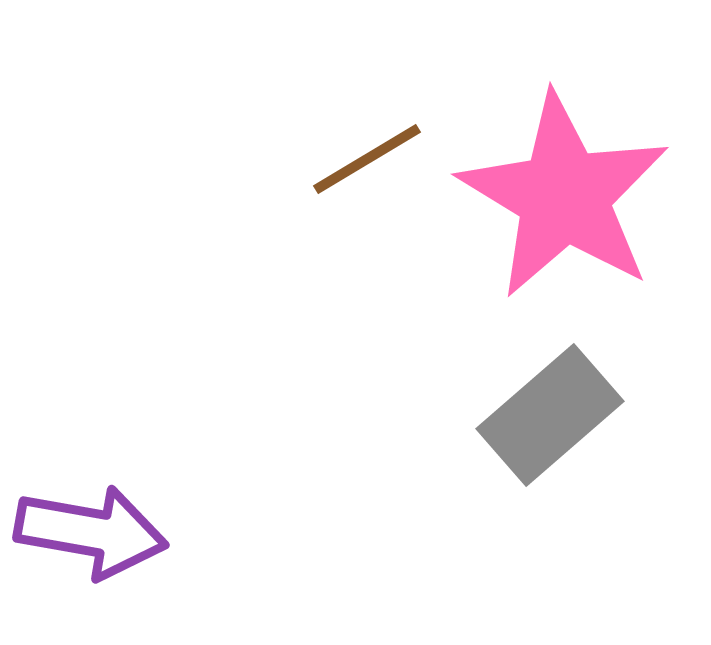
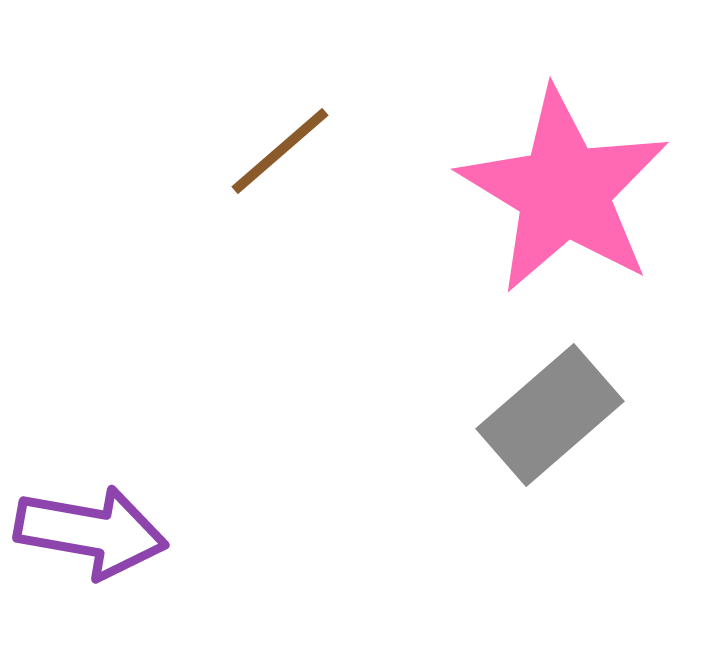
brown line: moved 87 px left, 8 px up; rotated 10 degrees counterclockwise
pink star: moved 5 px up
